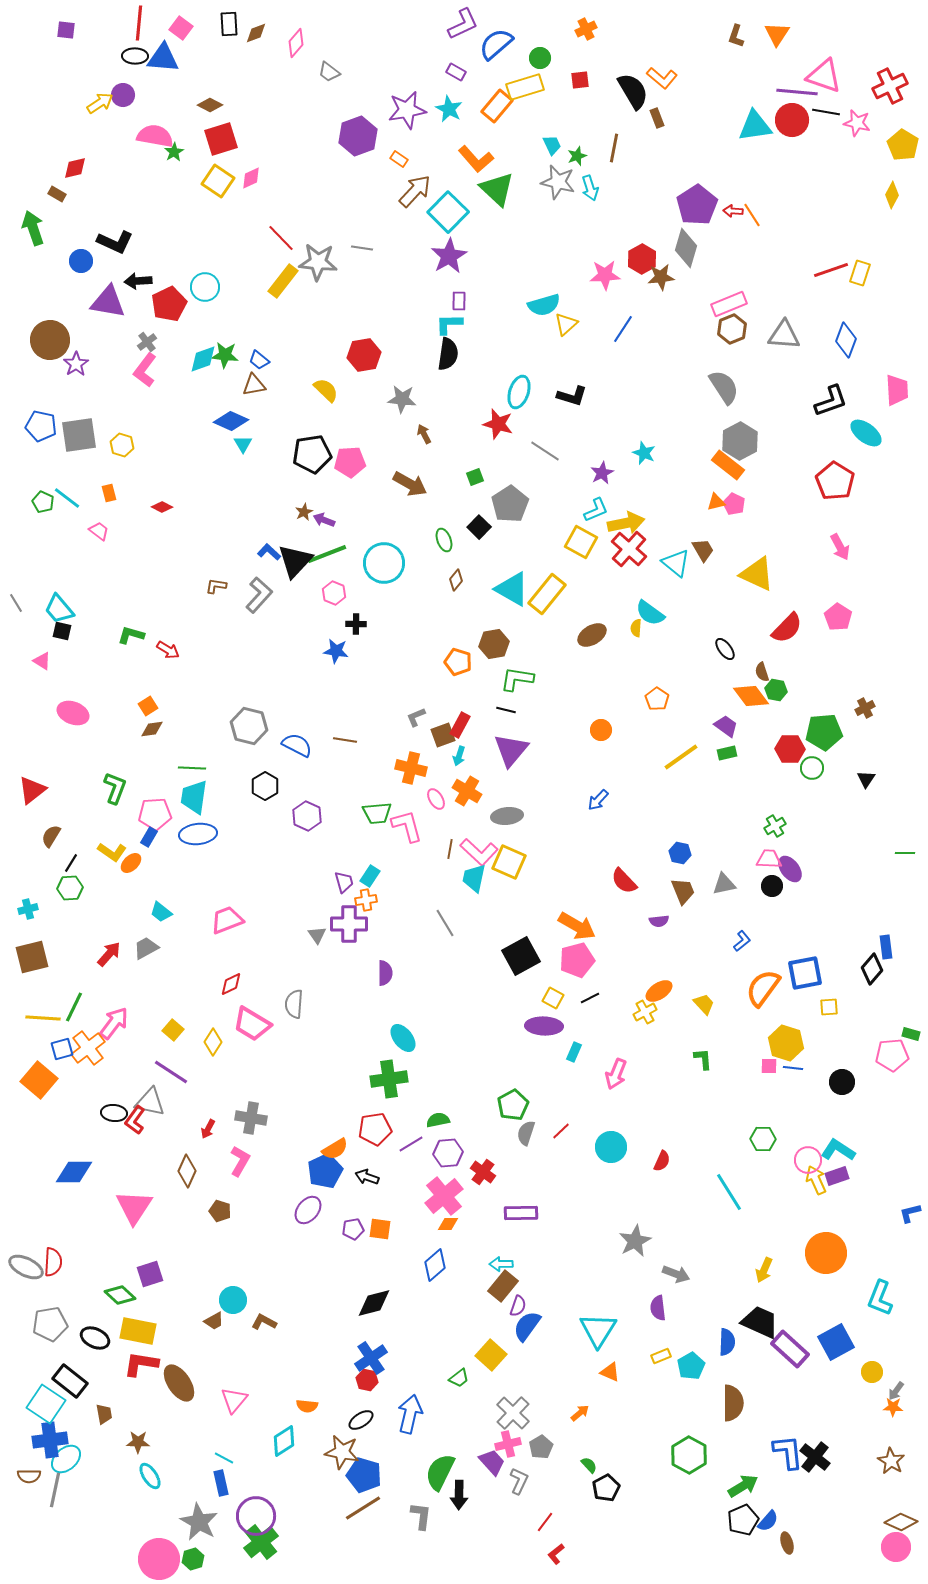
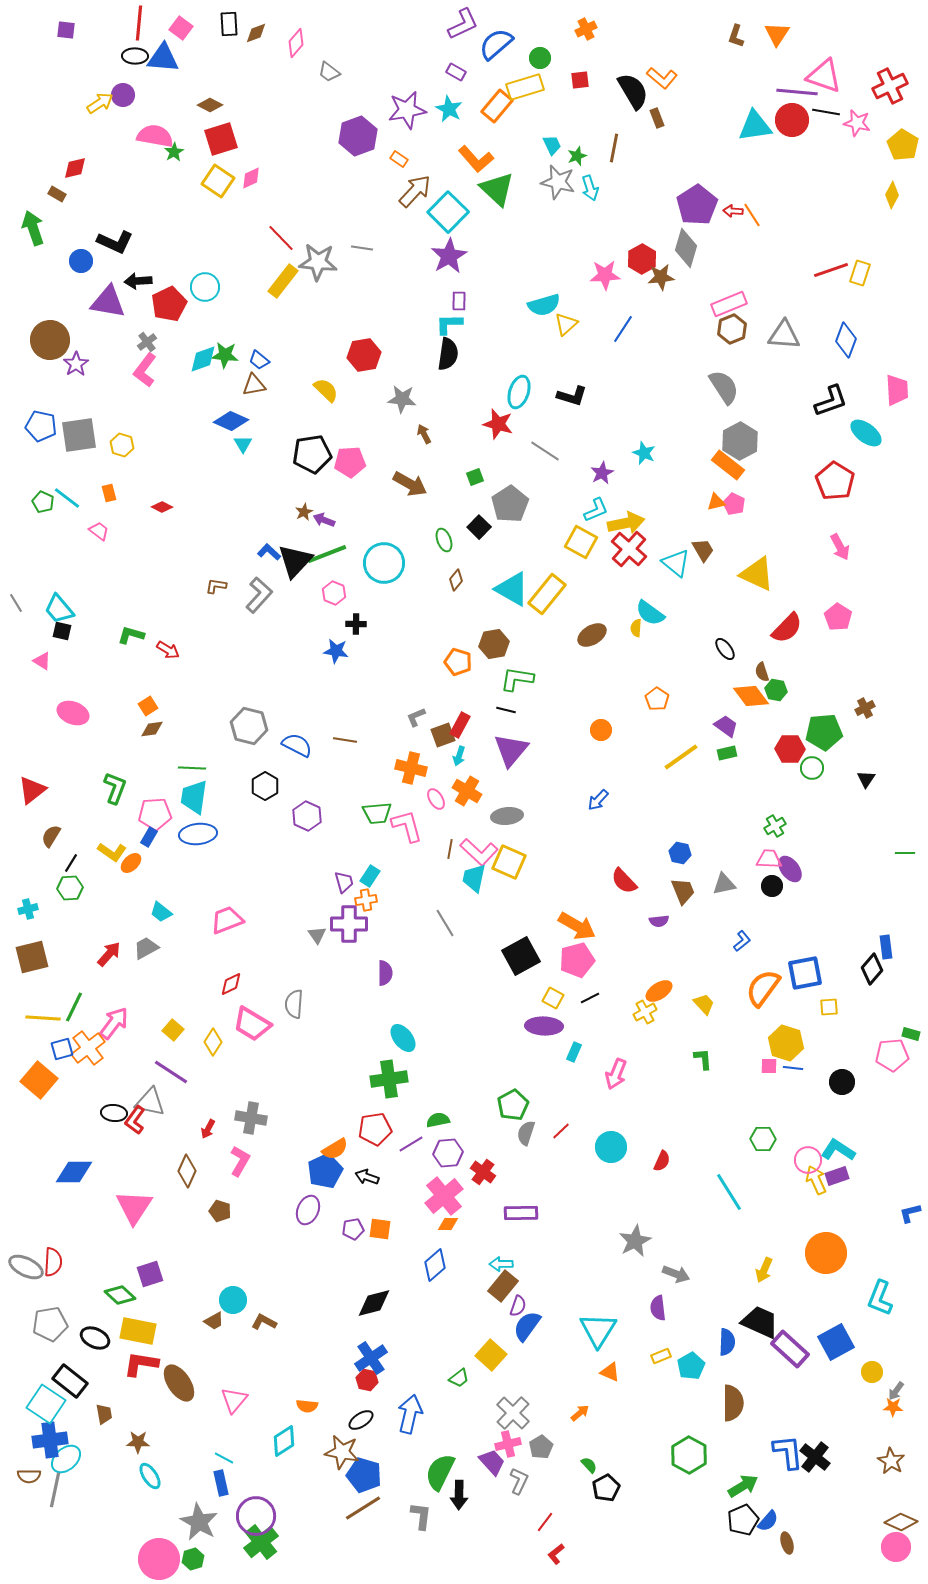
purple ellipse at (308, 1210): rotated 16 degrees counterclockwise
